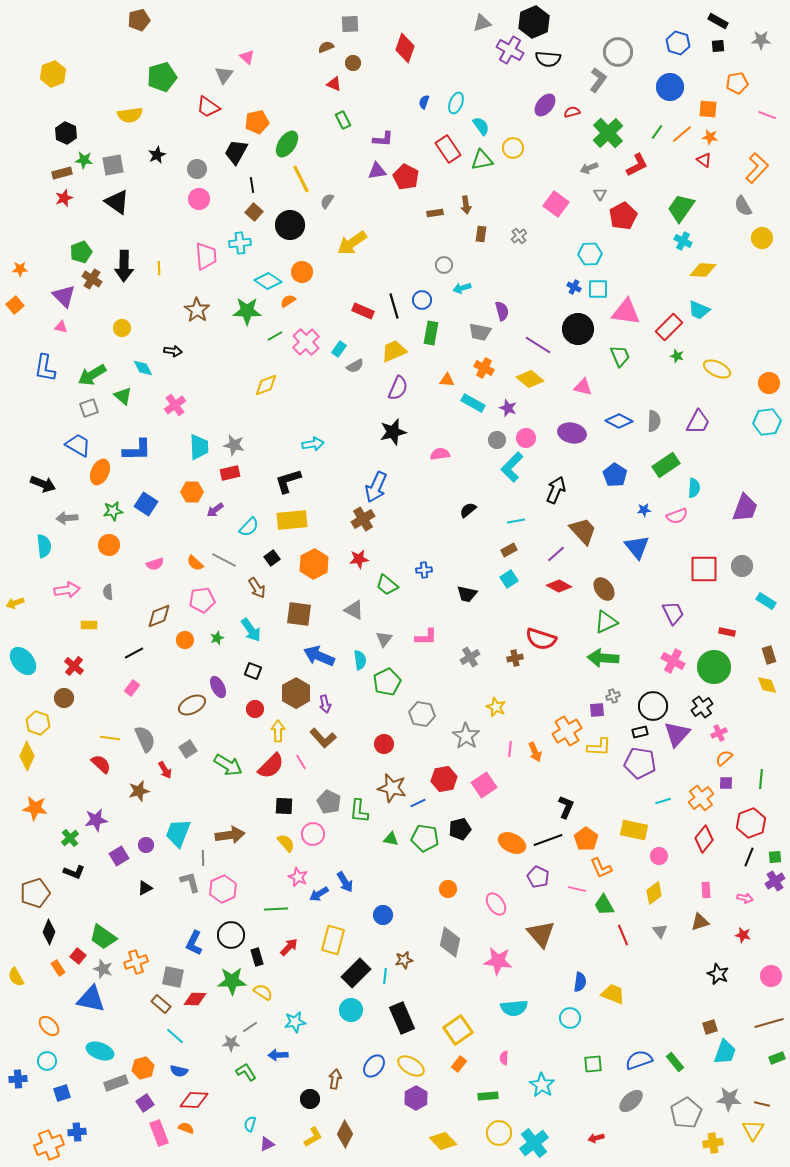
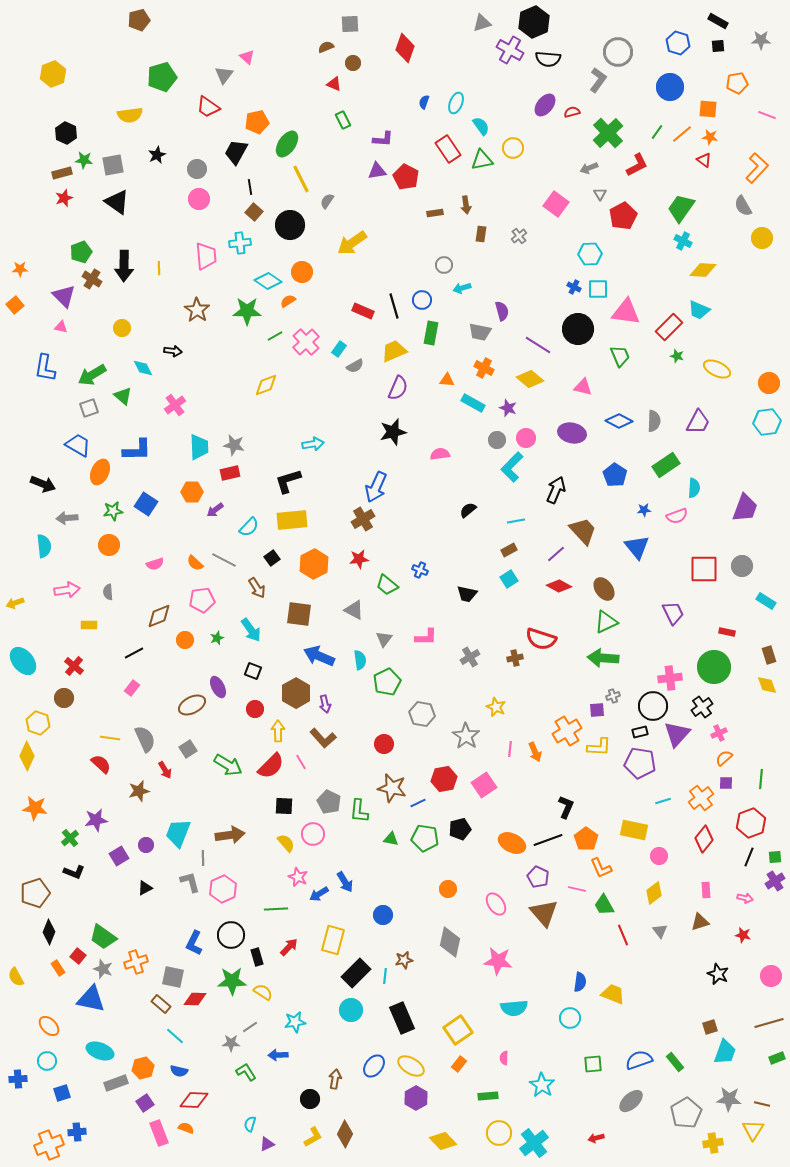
black line at (252, 185): moved 2 px left, 2 px down
blue cross at (424, 570): moved 4 px left; rotated 28 degrees clockwise
pink cross at (673, 661): moved 3 px left, 17 px down; rotated 35 degrees counterclockwise
brown triangle at (541, 934): moved 3 px right, 21 px up
